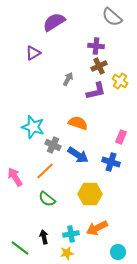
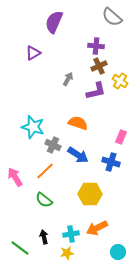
purple semicircle: rotated 35 degrees counterclockwise
green semicircle: moved 3 px left, 1 px down
